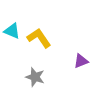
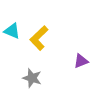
yellow L-shape: rotated 100 degrees counterclockwise
gray star: moved 3 px left, 1 px down
